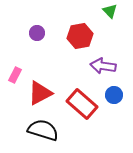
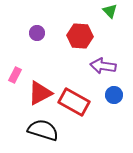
red hexagon: rotated 15 degrees clockwise
red rectangle: moved 8 px left, 2 px up; rotated 12 degrees counterclockwise
